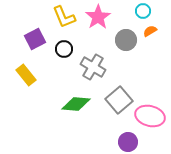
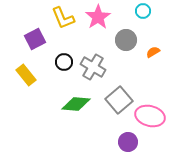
yellow L-shape: moved 1 px left, 1 px down
orange semicircle: moved 3 px right, 21 px down
black circle: moved 13 px down
